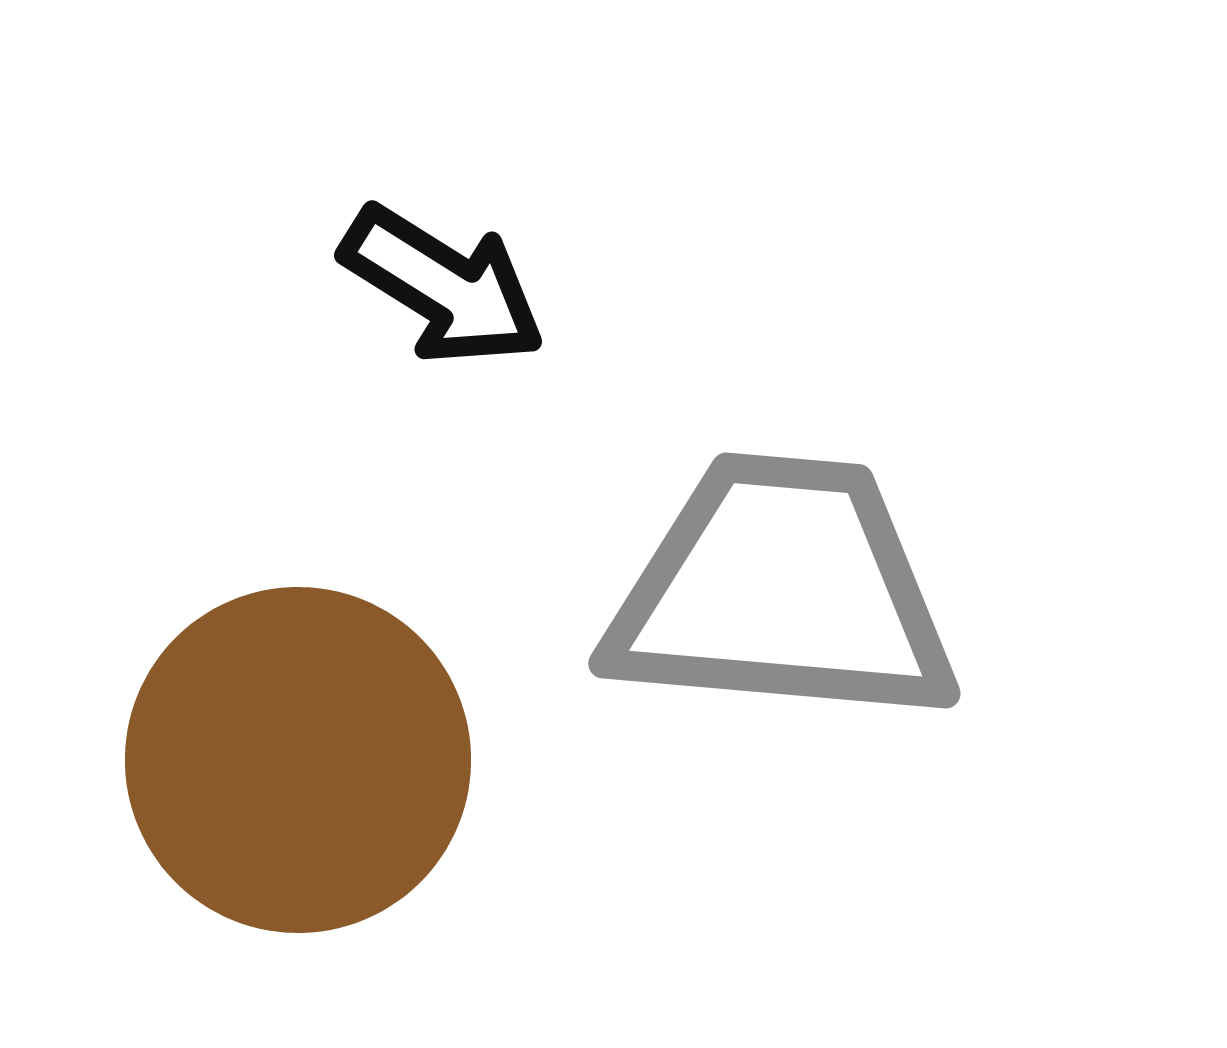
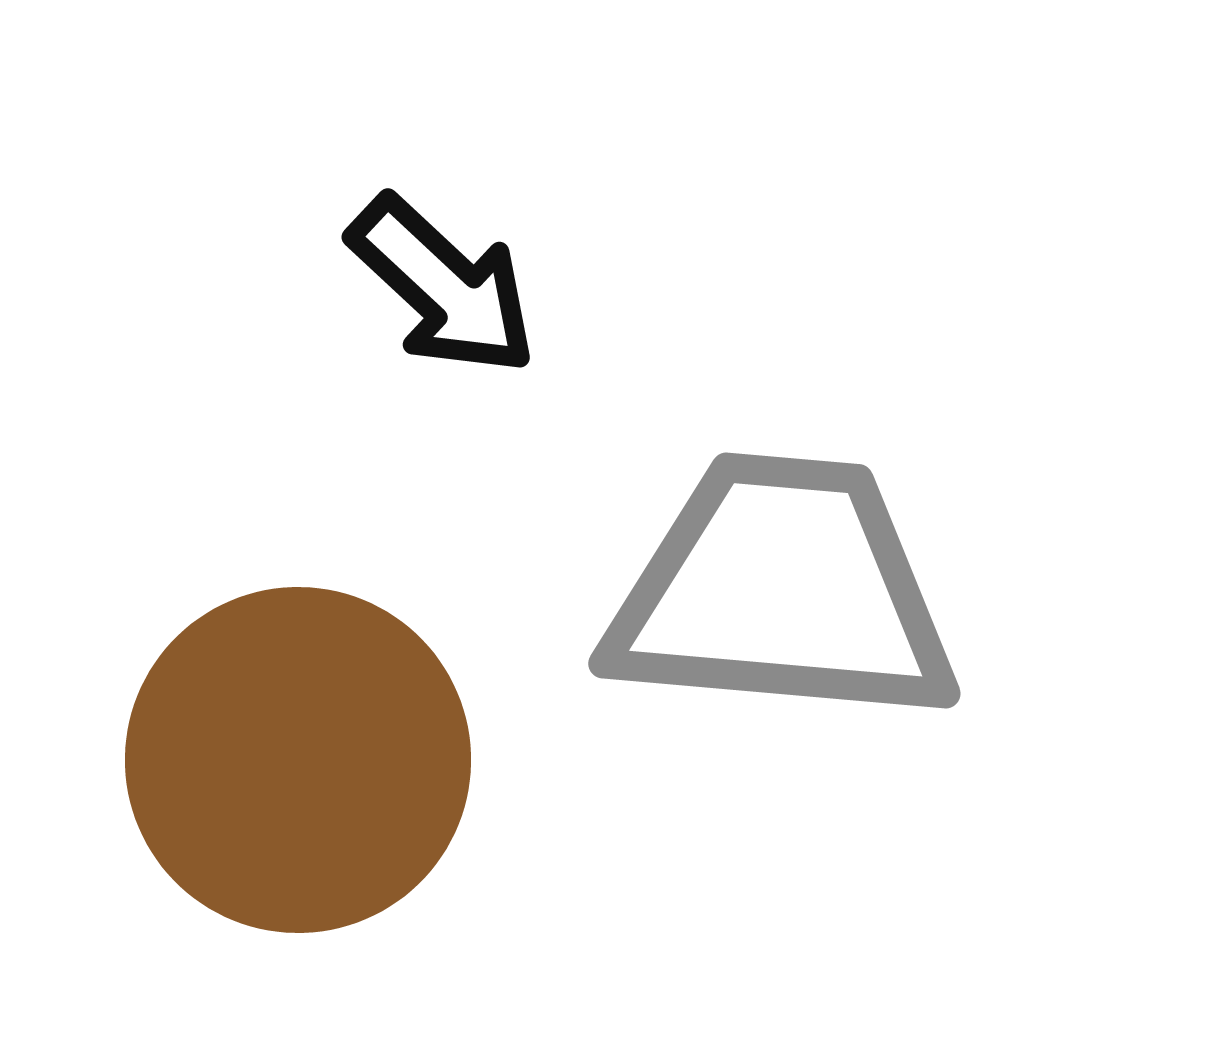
black arrow: rotated 11 degrees clockwise
